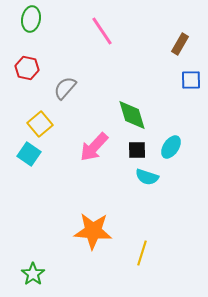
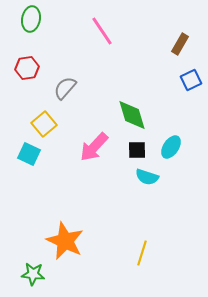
red hexagon: rotated 20 degrees counterclockwise
blue square: rotated 25 degrees counterclockwise
yellow square: moved 4 px right
cyan square: rotated 10 degrees counterclockwise
orange star: moved 28 px left, 10 px down; rotated 21 degrees clockwise
green star: rotated 30 degrees counterclockwise
